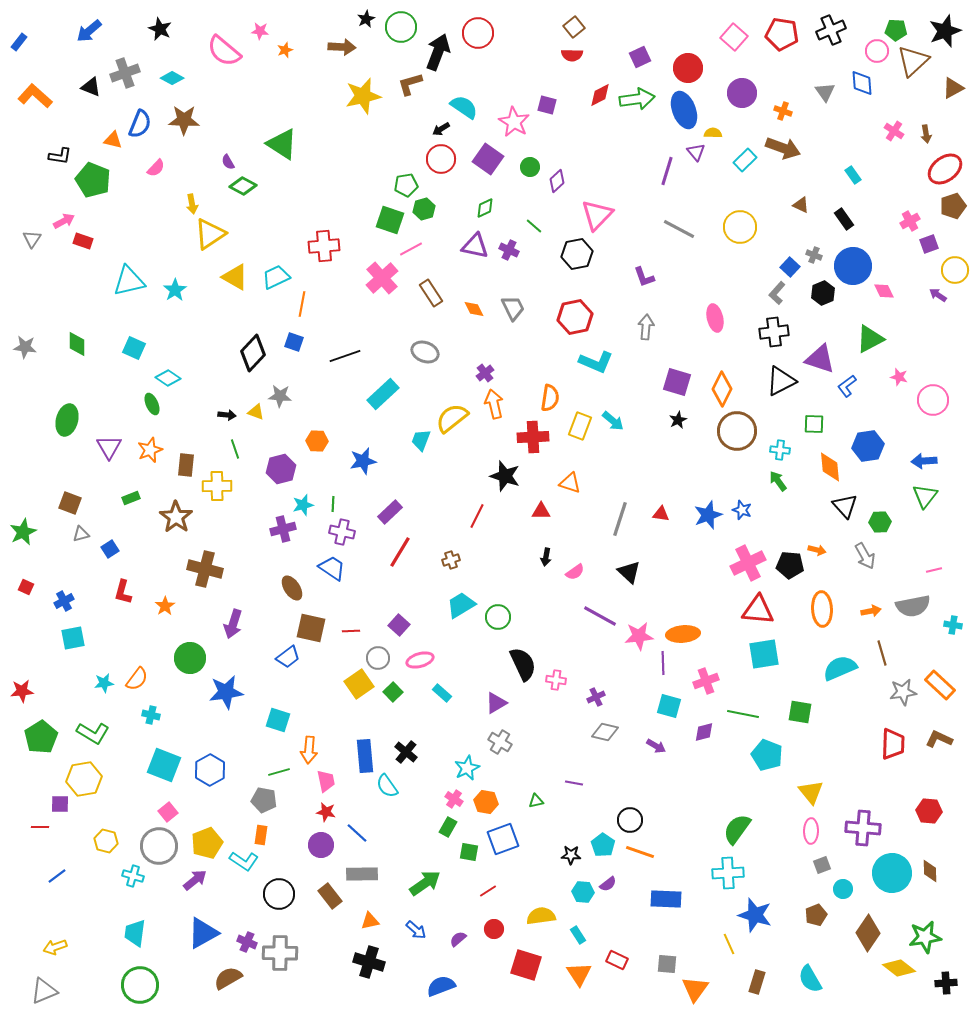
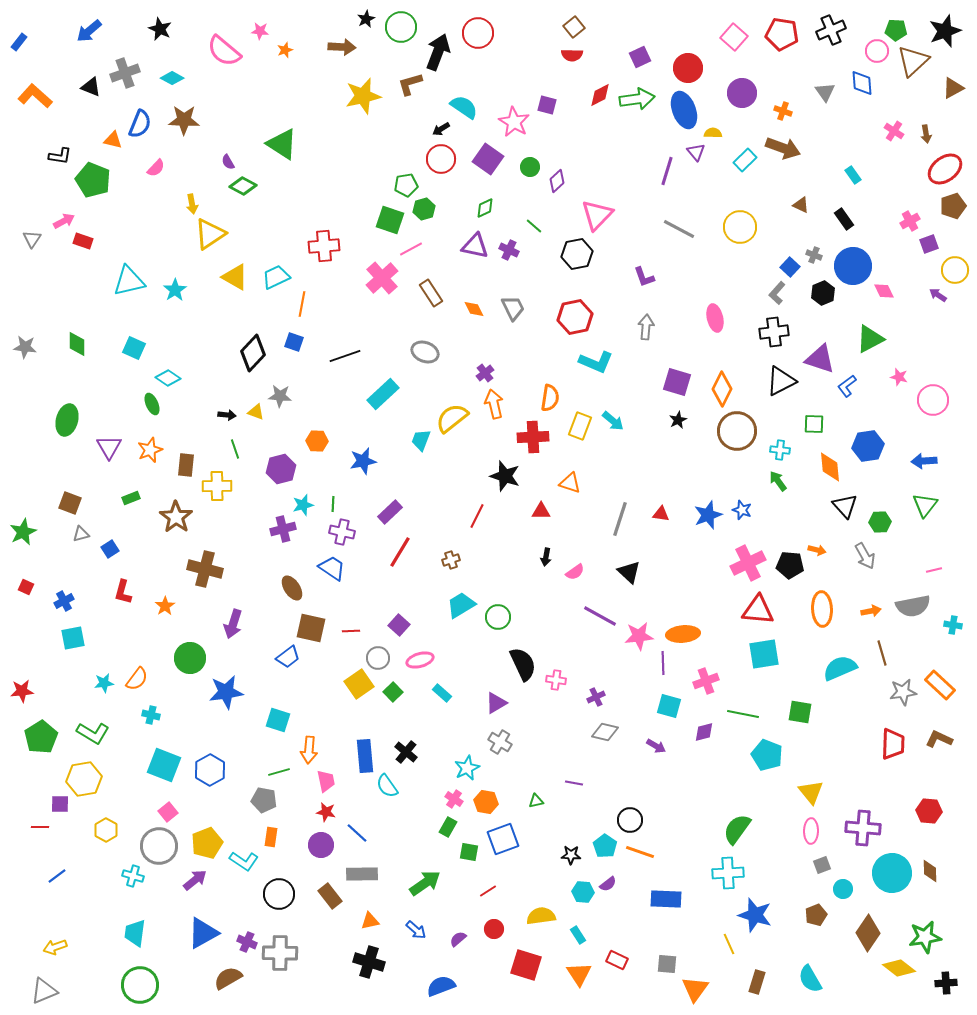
green triangle at (925, 496): moved 9 px down
orange rectangle at (261, 835): moved 10 px right, 2 px down
yellow hexagon at (106, 841): moved 11 px up; rotated 15 degrees clockwise
cyan pentagon at (603, 845): moved 2 px right, 1 px down
